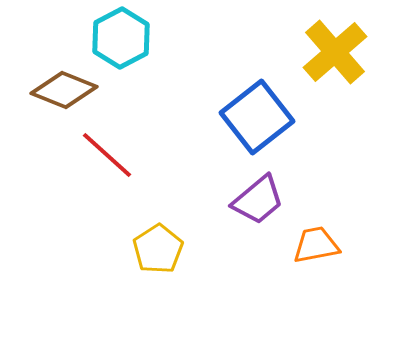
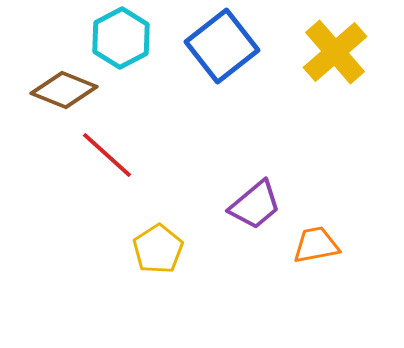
blue square: moved 35 px left, 71 px up
purple trapezoid: moved 3 px left, 5 px down
